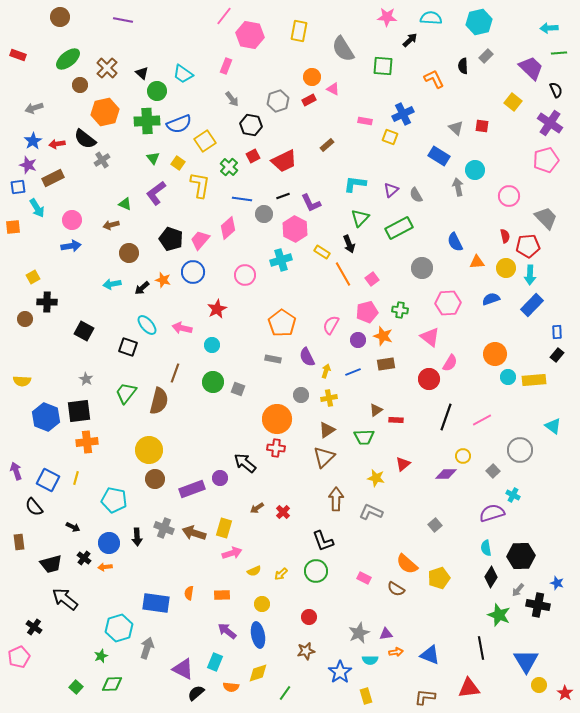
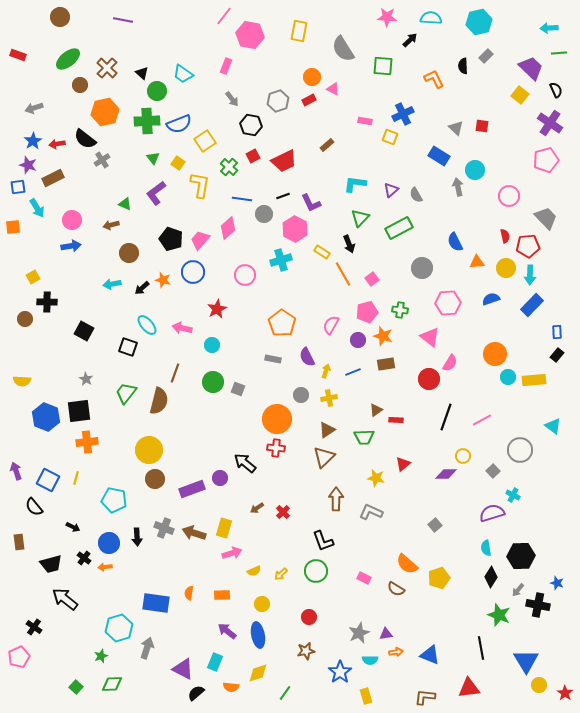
yellow square at (513, 102): moved 7 px right, 7 px up
